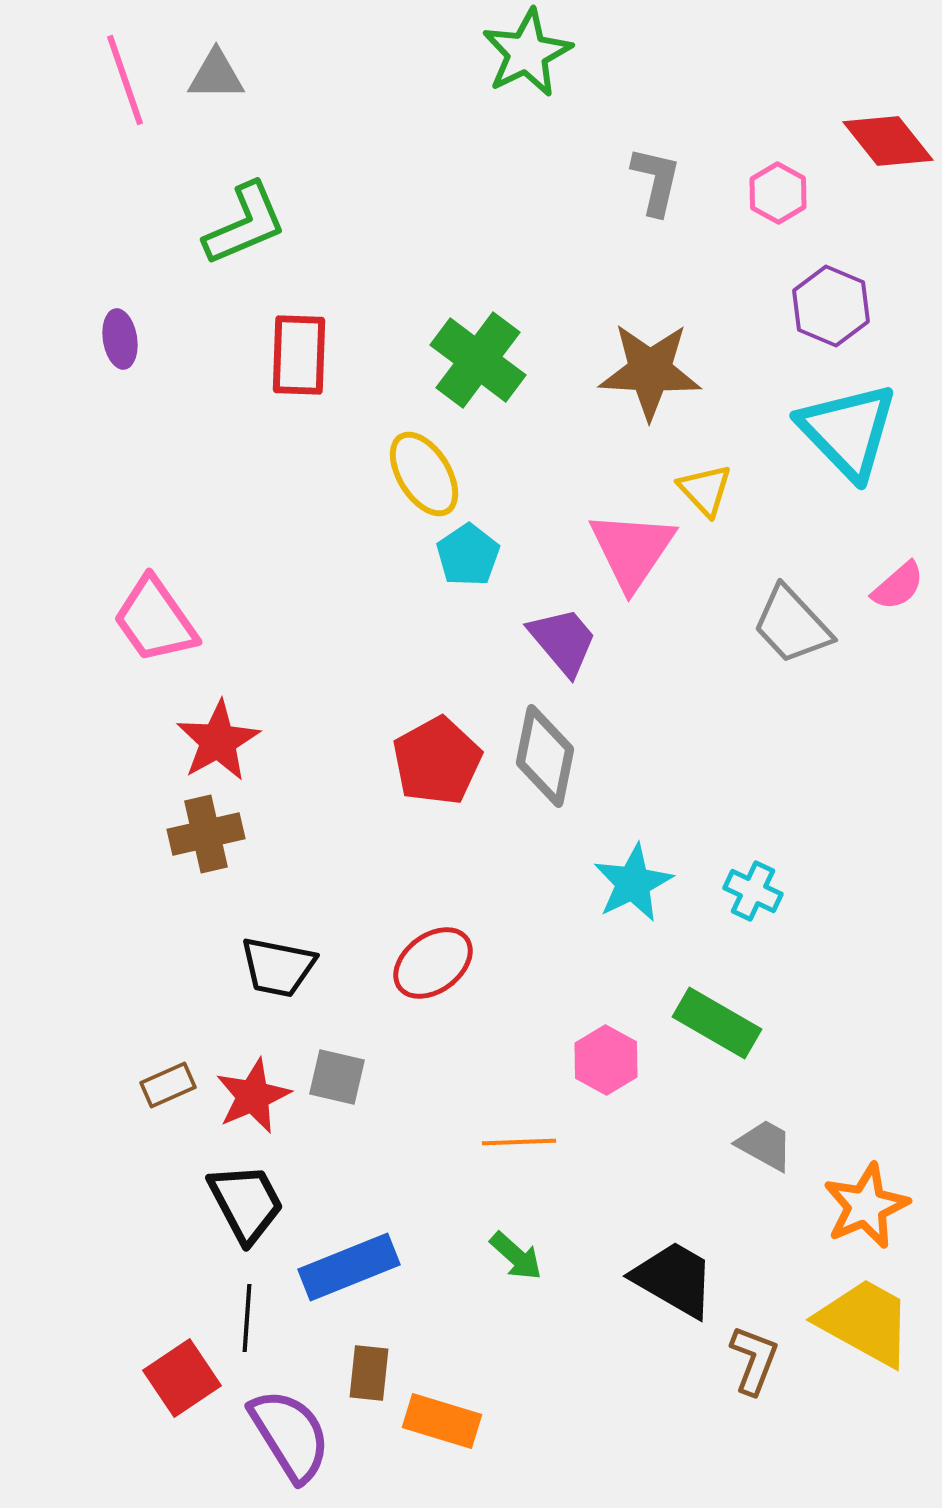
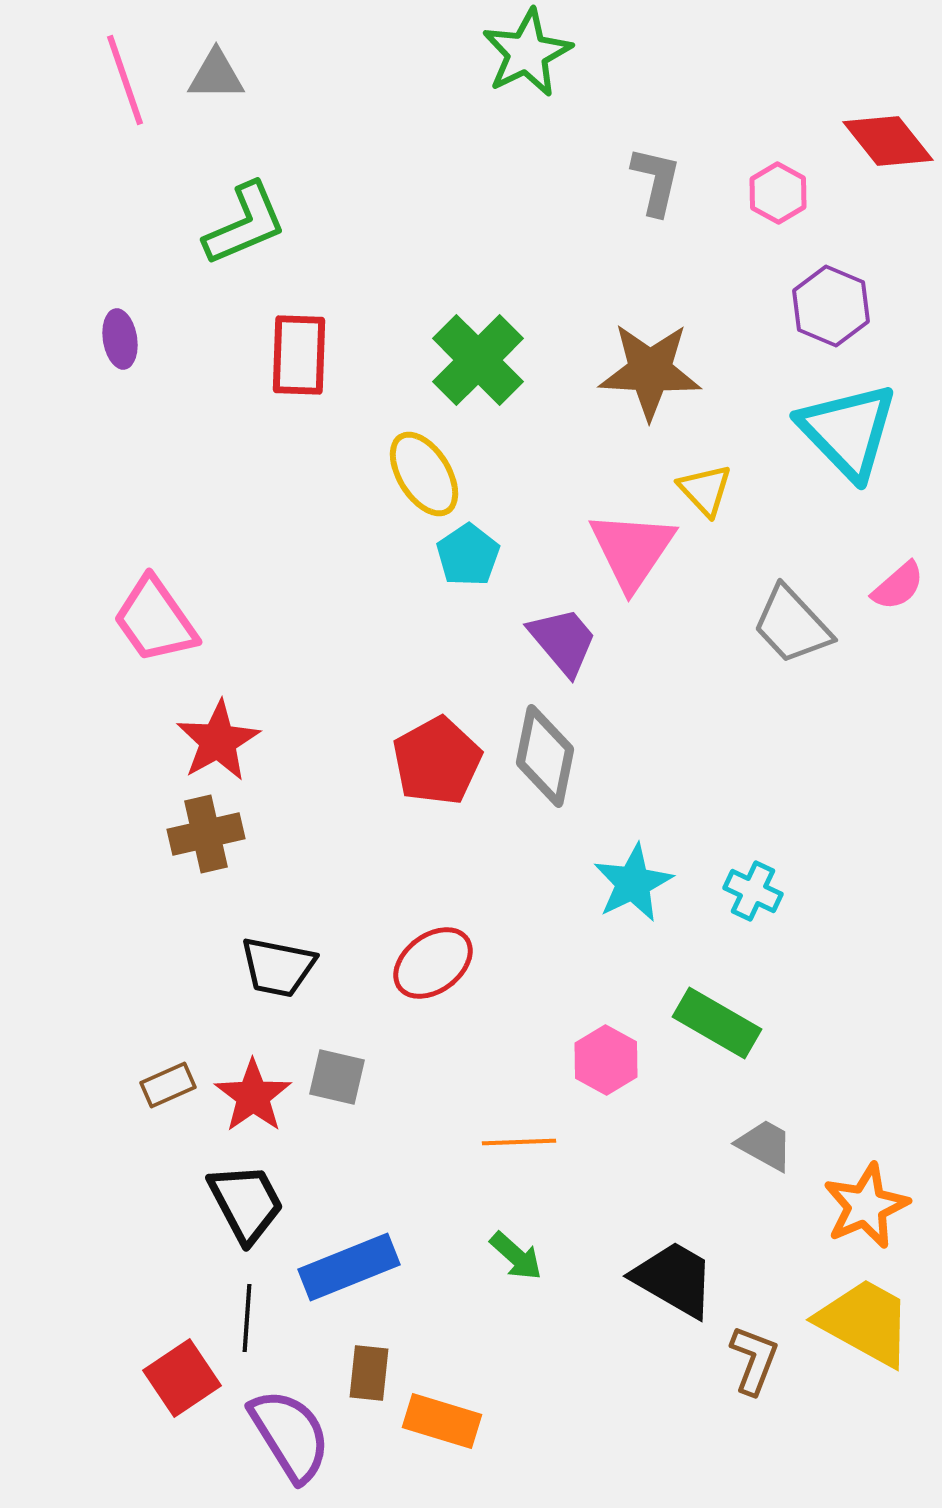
green cross at (478, 360): rotated 8 degrees clockwise
red star at (253, 1096): rotated 12 degrees counterclockwise
